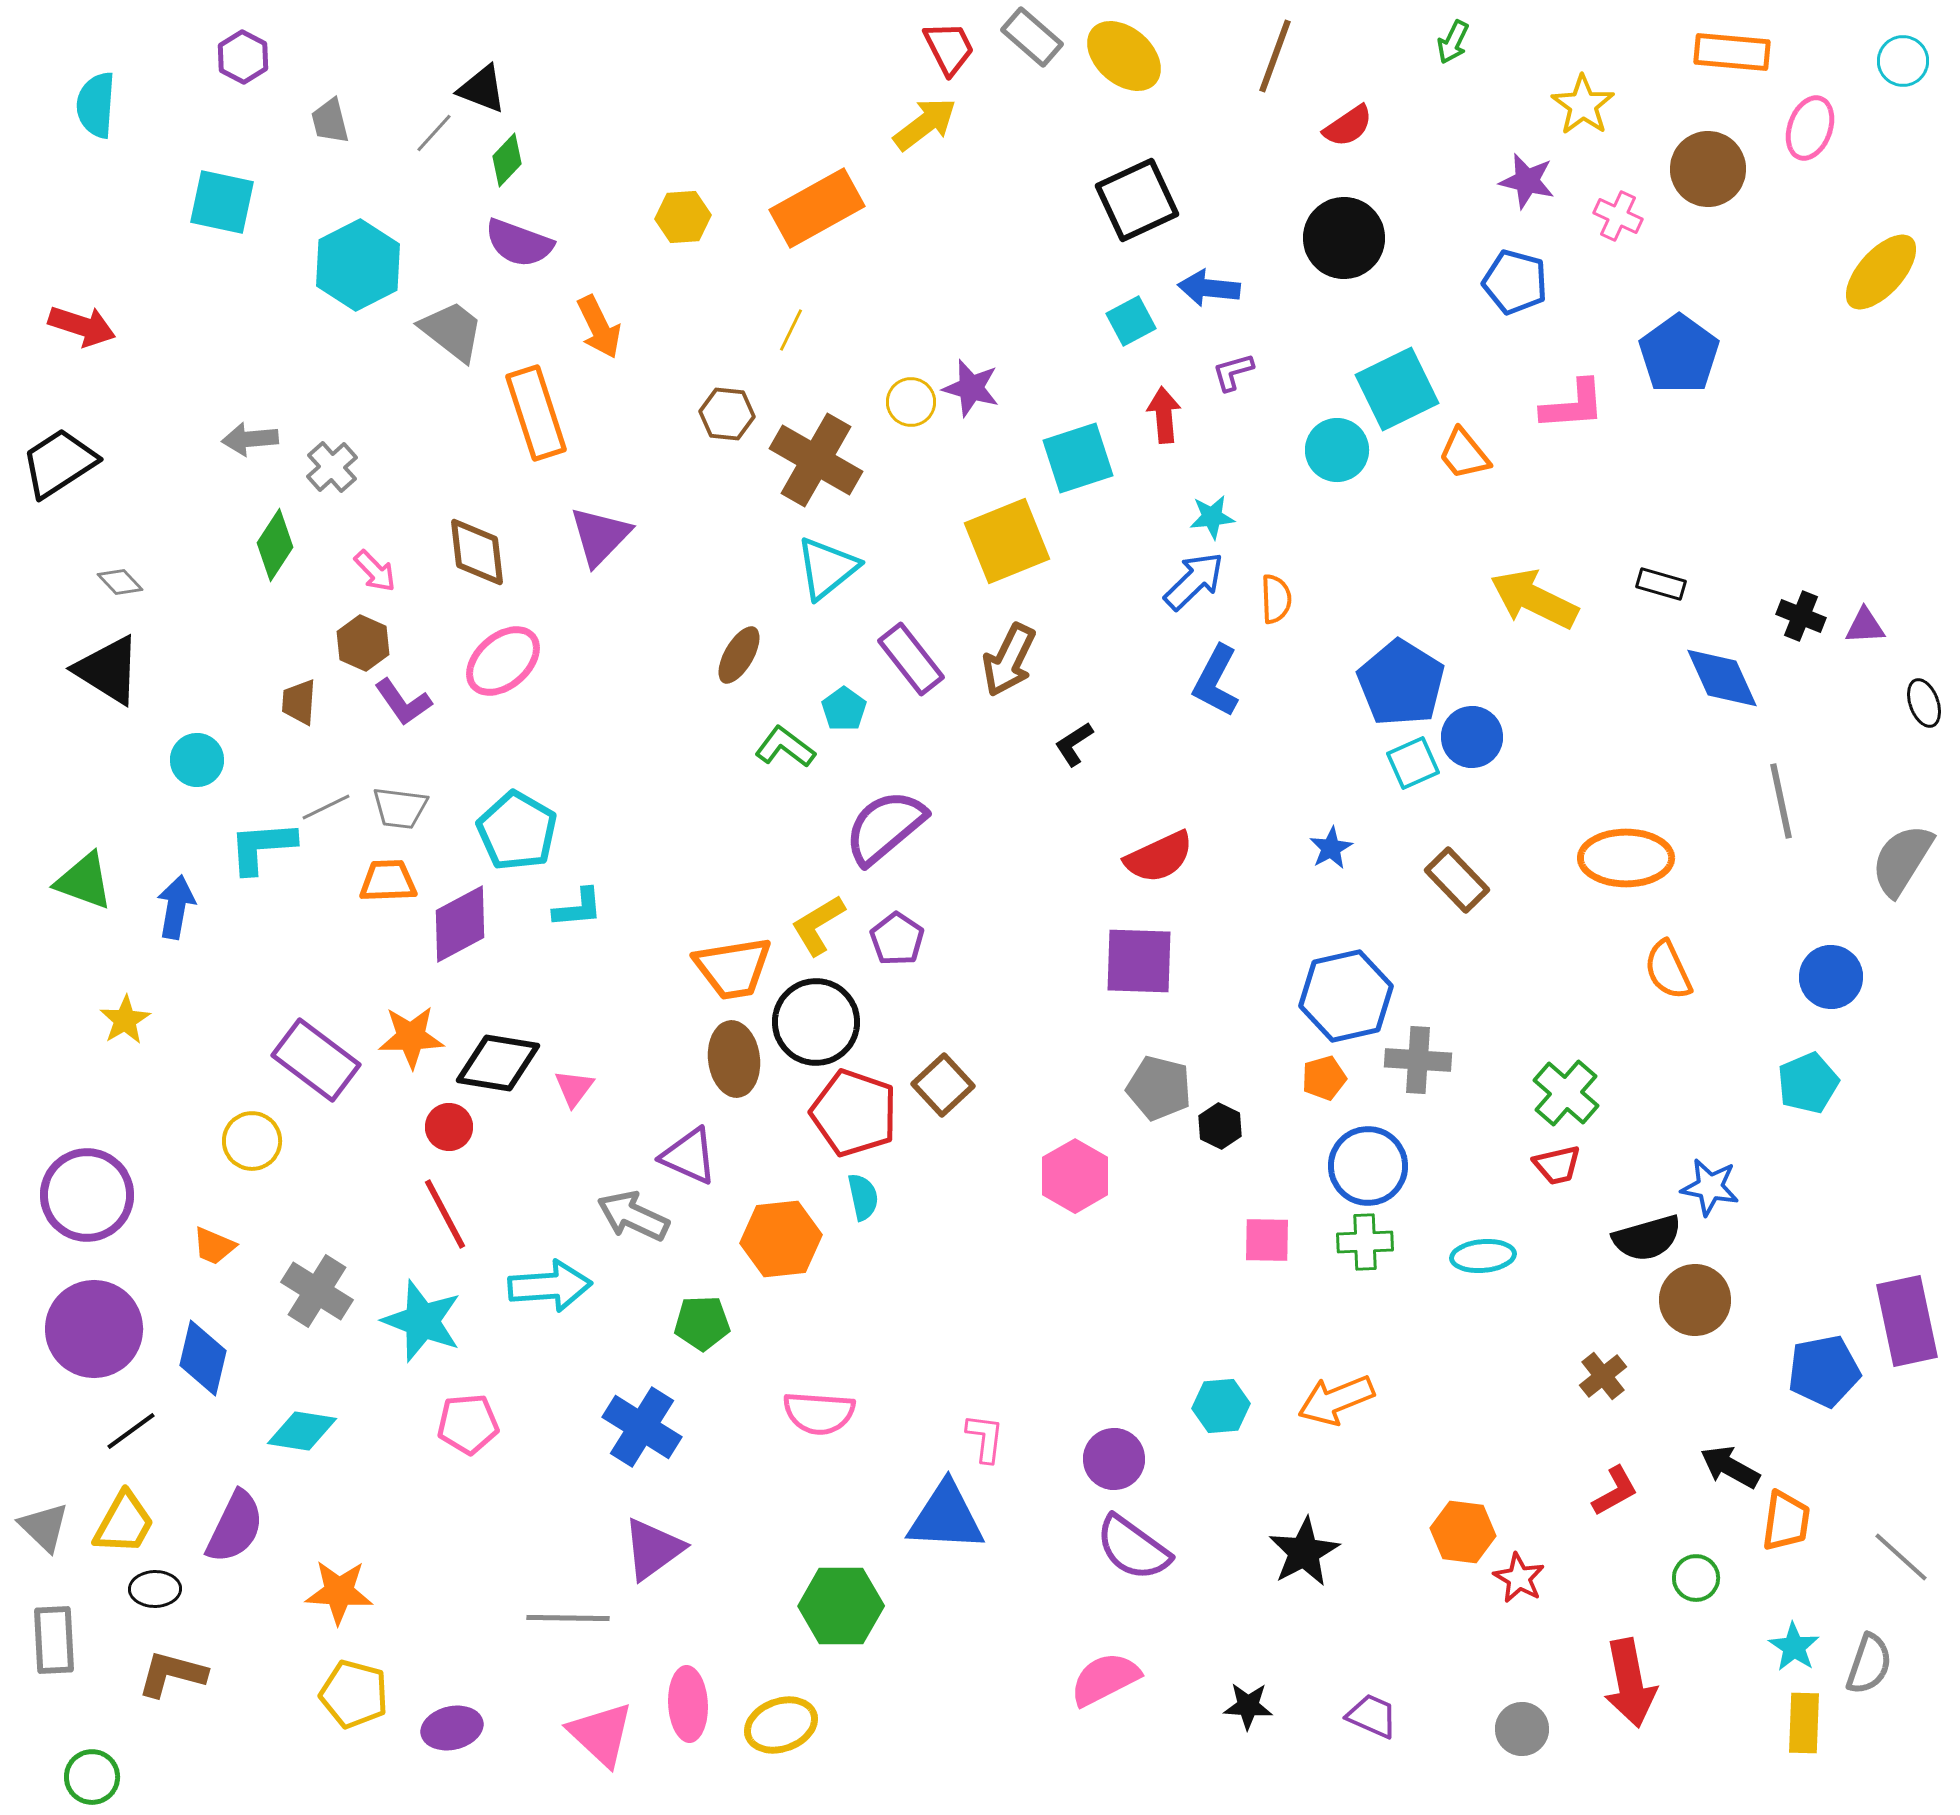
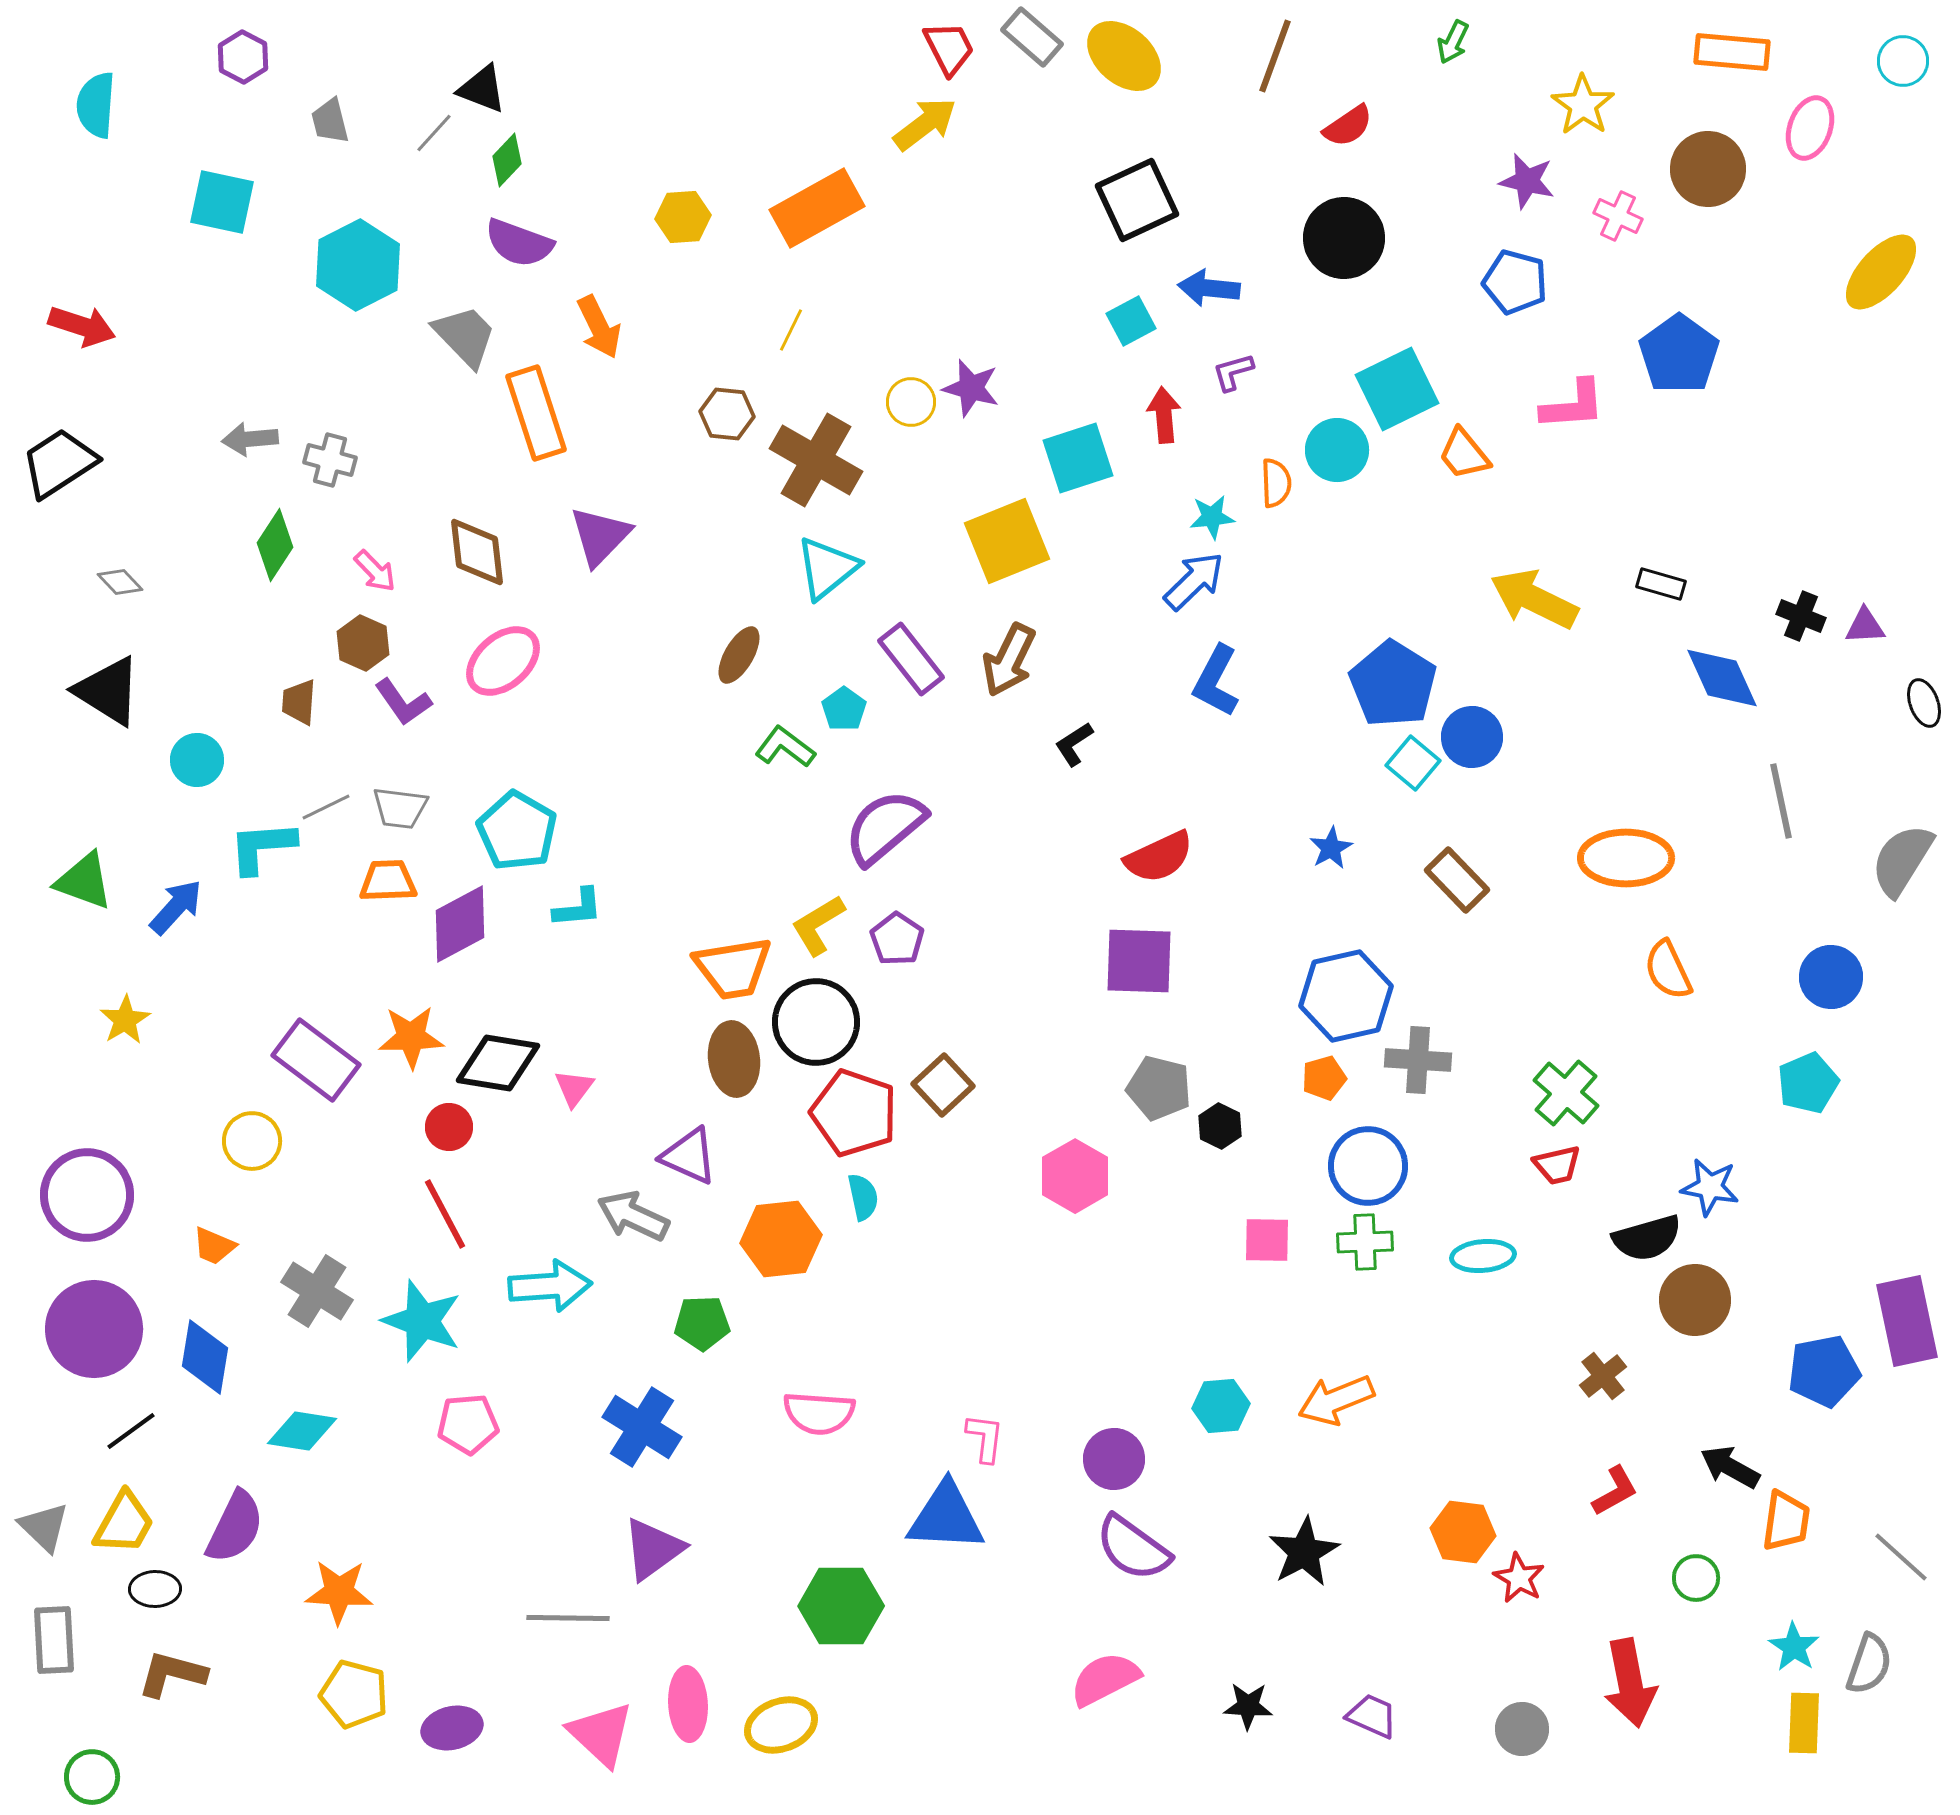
gray trapezoid at (452, 331): moved 13 px right, 5 px down; rotated 8 degrees clockwise
gray cross at (332, 467): moved 2 px left, 7 px up; rotated 33 degrees counterclockwise
orange semicircle at (1276, 599): moved 116 px up
black triangle at (108, 670): moved 21 px down
blue pentagon at (1401, 683): moved 8 px left, 1 px down
cyan square at (1413, 763): rotated 26 degrees counterclockwise
blue arrow at (176, 907): rotated 32 degrees clockwise
blue diamond at (203, 1358): moved 2 px right, 1 px up; rotated 4 degrees counterclockwise
